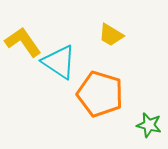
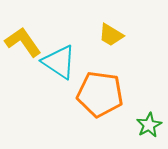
orange pentagon: rotated 9 degrees counterclockwise
green star: rotated 30 degrees clockwise
